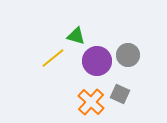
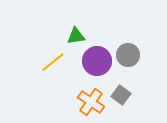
green triangle: rotated 24 degrees counterclockwise
yellow line: moved 4 px down
gray square: moved 1 px right, 1 px down; rotated 12 degrees clockwise
orange cross: rotated 8 degrees counterclockwise
